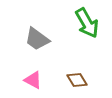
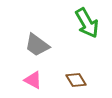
gray trapezoid: moved 6 px down
brown diamond: moved 1 px left
